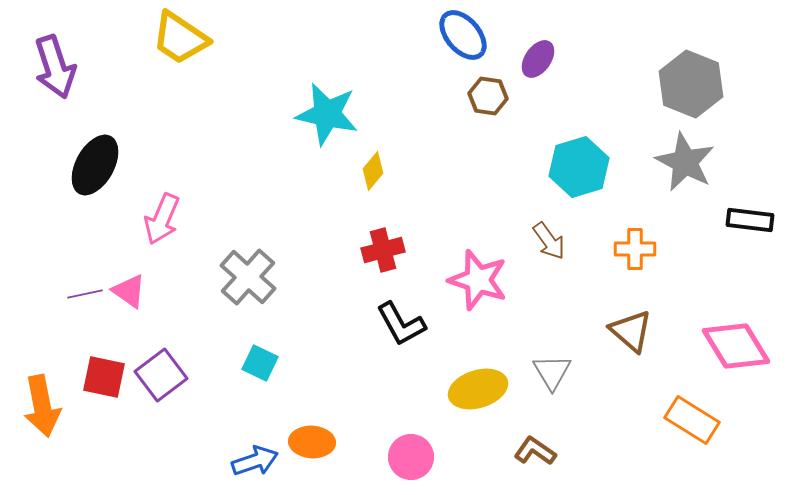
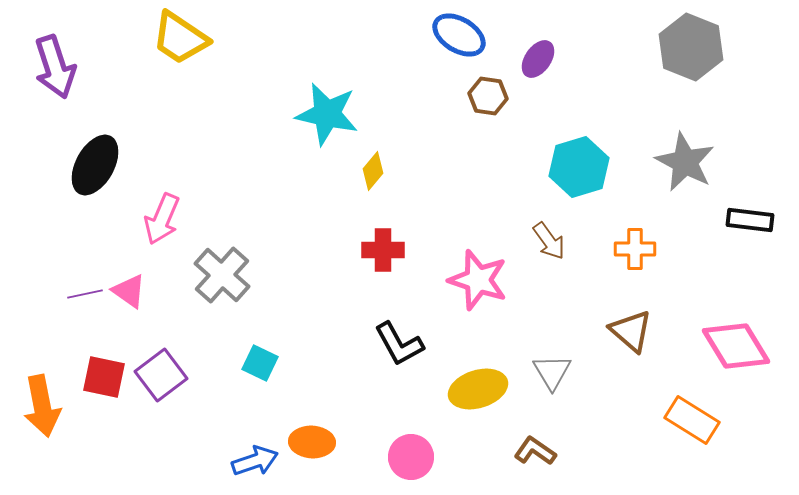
blue ellipse: moved 4 px left; rotated 18 degrees counterclockwise
gray hexagon: moved 37 px up
red cross: rotated 15 degrees clockwise
gray cross: moved 26 px left, 2 px up
black L-shape: moved 2 px left, 20 px down
